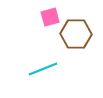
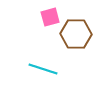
cyan line: rotated 40 degrees clockwise
